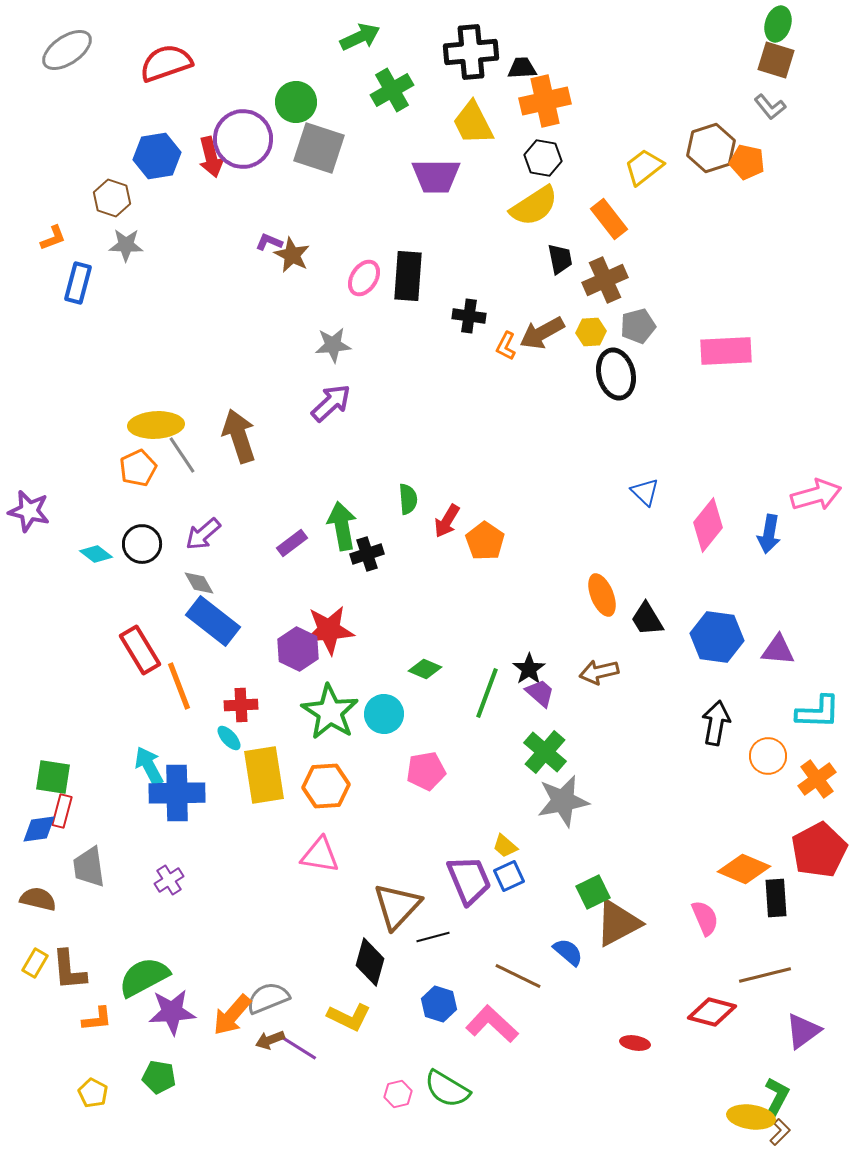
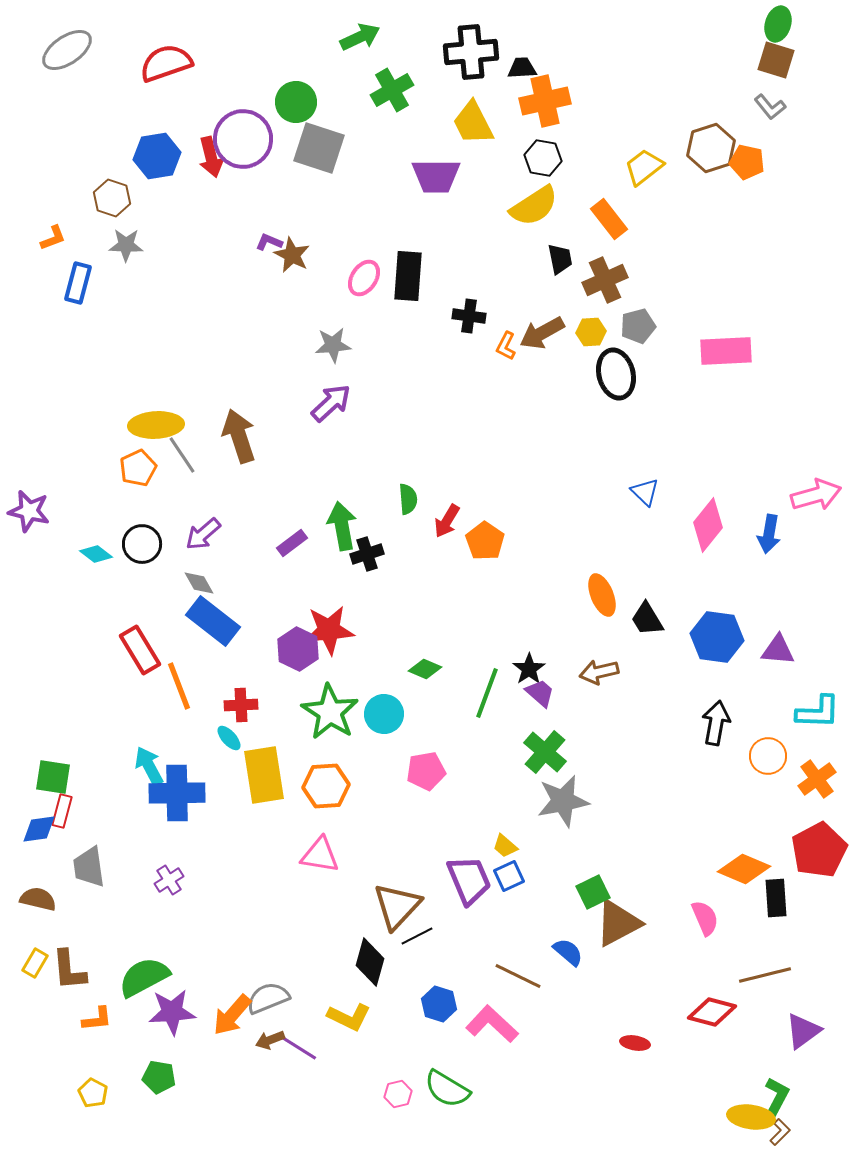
black line at (433, 937): moved 16 px left, 1 px up; rotated 12 degrees counterclockwise
